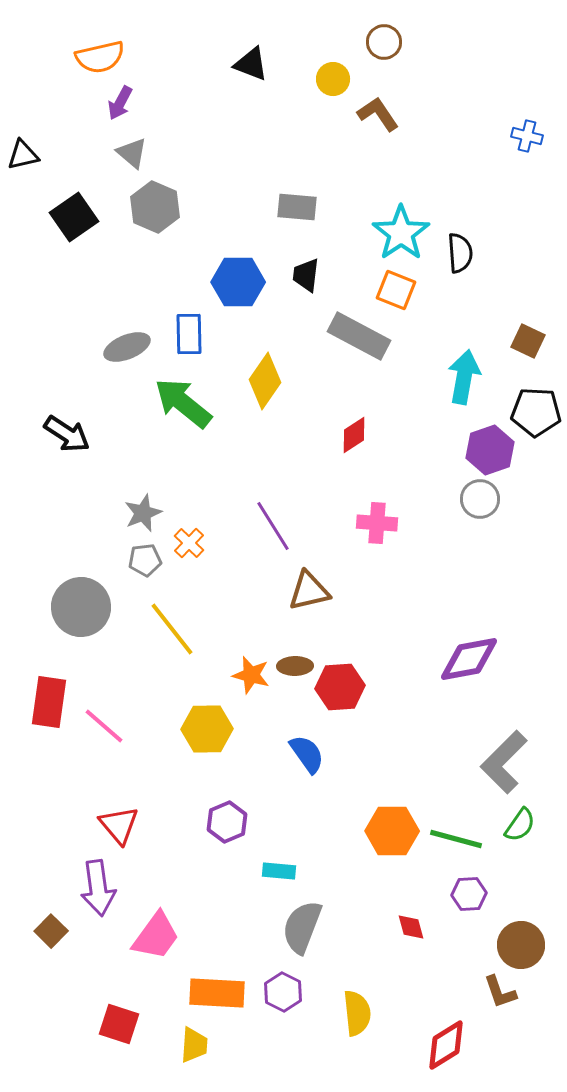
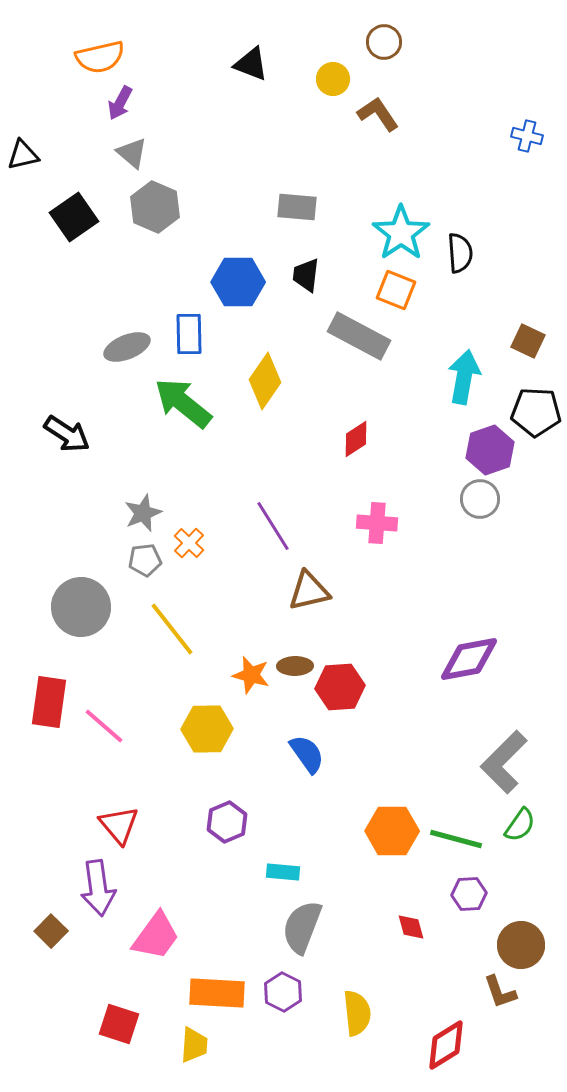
red diamond at (354, 435): moved 2 px right, 4 px down
cyan rectangle at (279, 871): moved 4 px right, 1 px down
